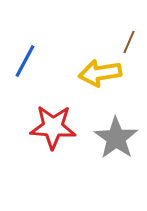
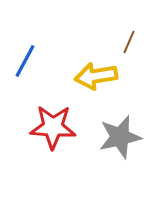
yellow arrow: moved 4 px left, 3 px down
gray star: moved 4 px right, 1 px up; rotated 24 degrees clockwise
